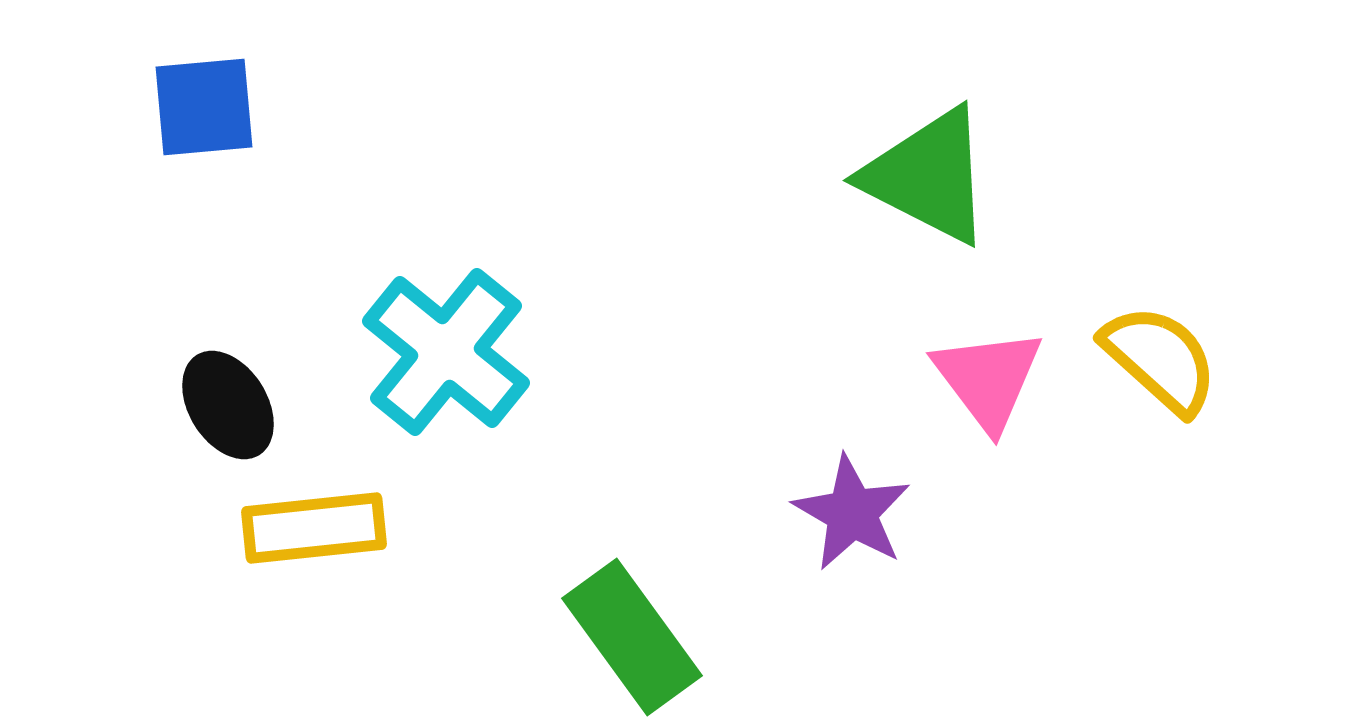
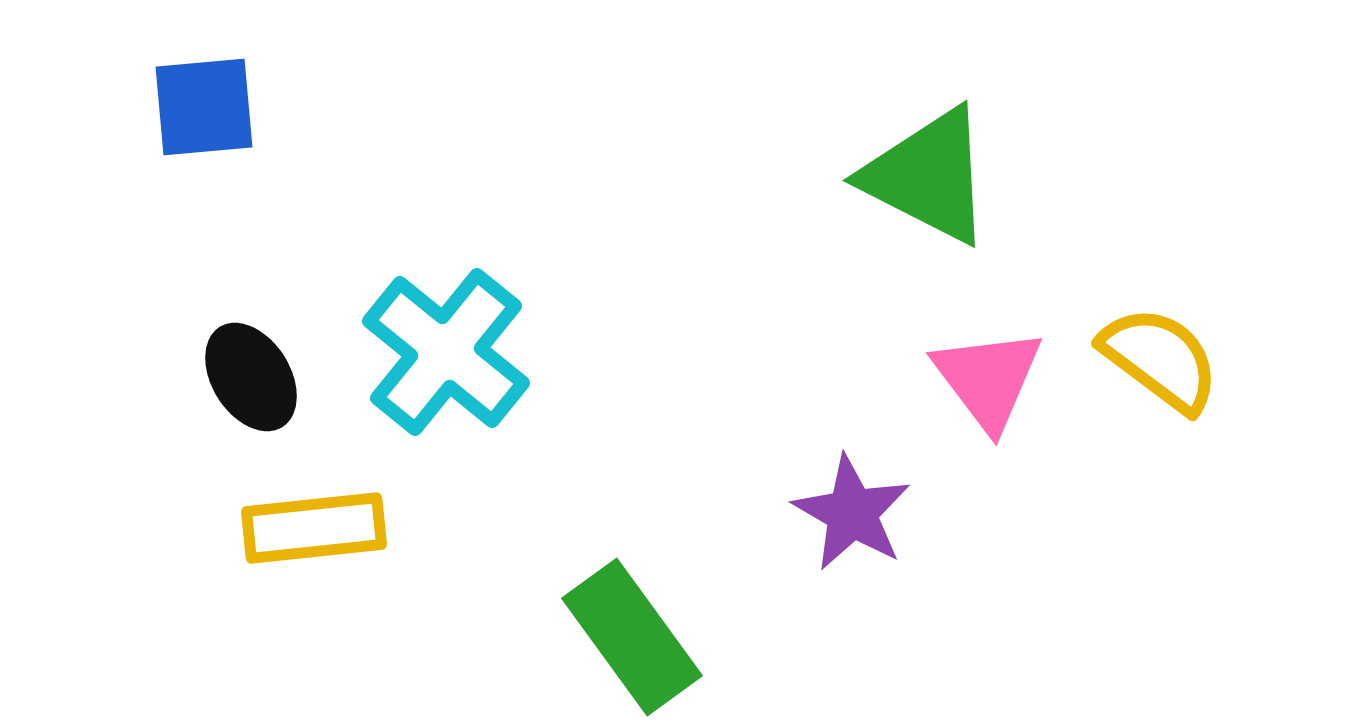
yellow semicircle: rotated 5 degrees counterclockwise
black ellipse: moved 23 px right, 28 px up
